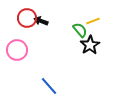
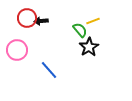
black arrow: rotated 24 degrees counterclockwise
black star: moved 1 px left, 2 px down
blue line: moved 16 px up
